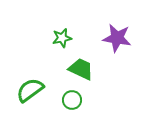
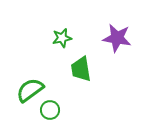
green trapezoid: rotated 124 degrees counterclockwise
green circle: moved 22 px left, 10 px down
